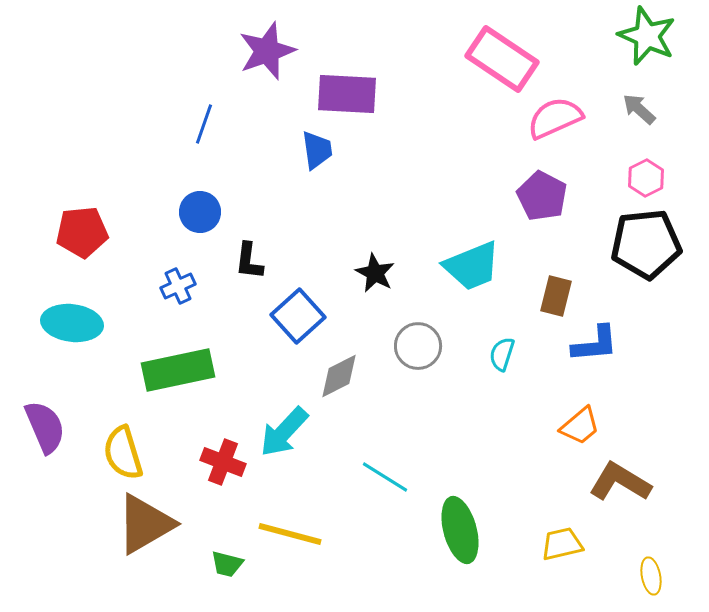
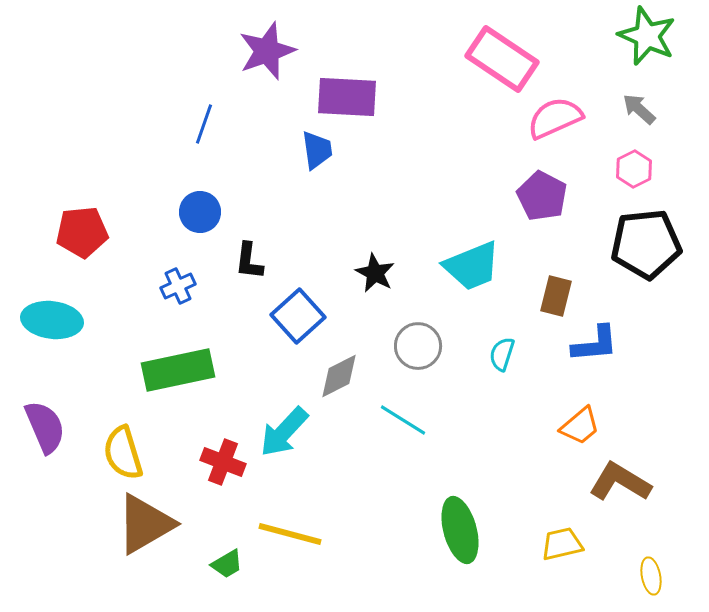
purple rectangle: moved 3 px down
pink hexagon: moved 12 px left, 9 px up
cyan ellipse: moved 20 px left, 3 px up
cyan line: moved 18 px right, 57 px up
green trapezoid: rotated 44 degrees counterclockwise
